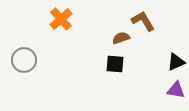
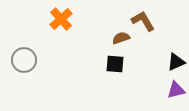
purple triangle: rotated 24 degrees counterclockwise
